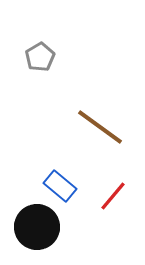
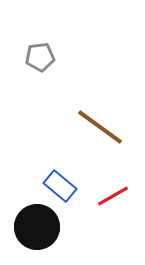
gray pentagon: rotated 24 degrees clockwise
red line: rotated 20 degrees clockwise
